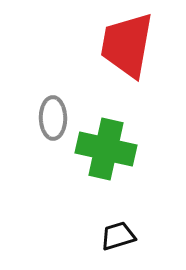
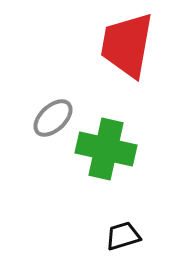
gray ellipse: rotated 48 degrees clockwise
black trapezoid: moved 5 px right
